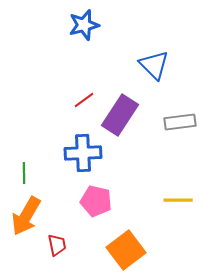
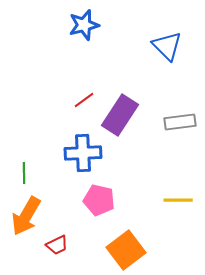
blue triangle: moved 13 px right, 19 px up
pink pentagon: moved 3 px right, 1 px up
red trapezoid: rotated 75 degrees clockwise
